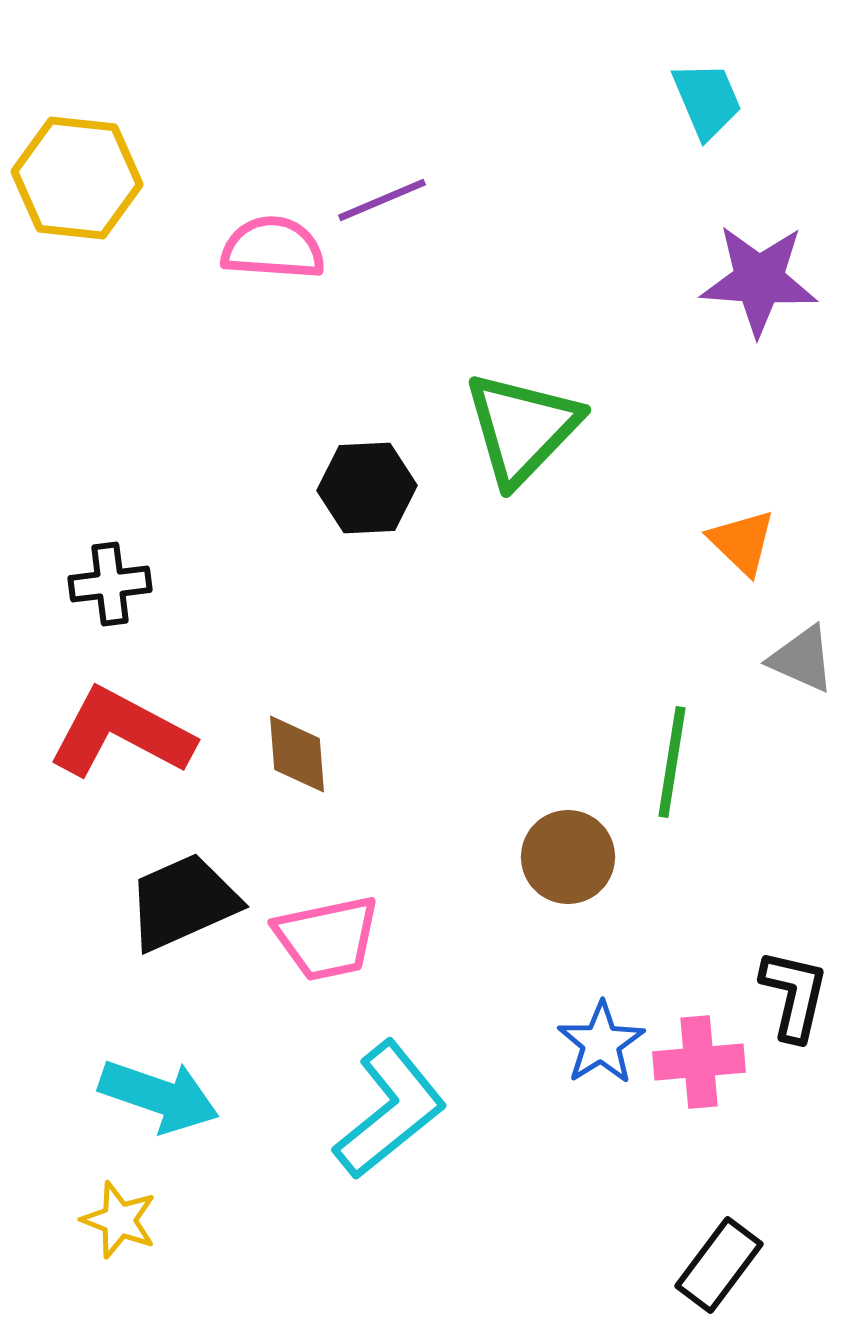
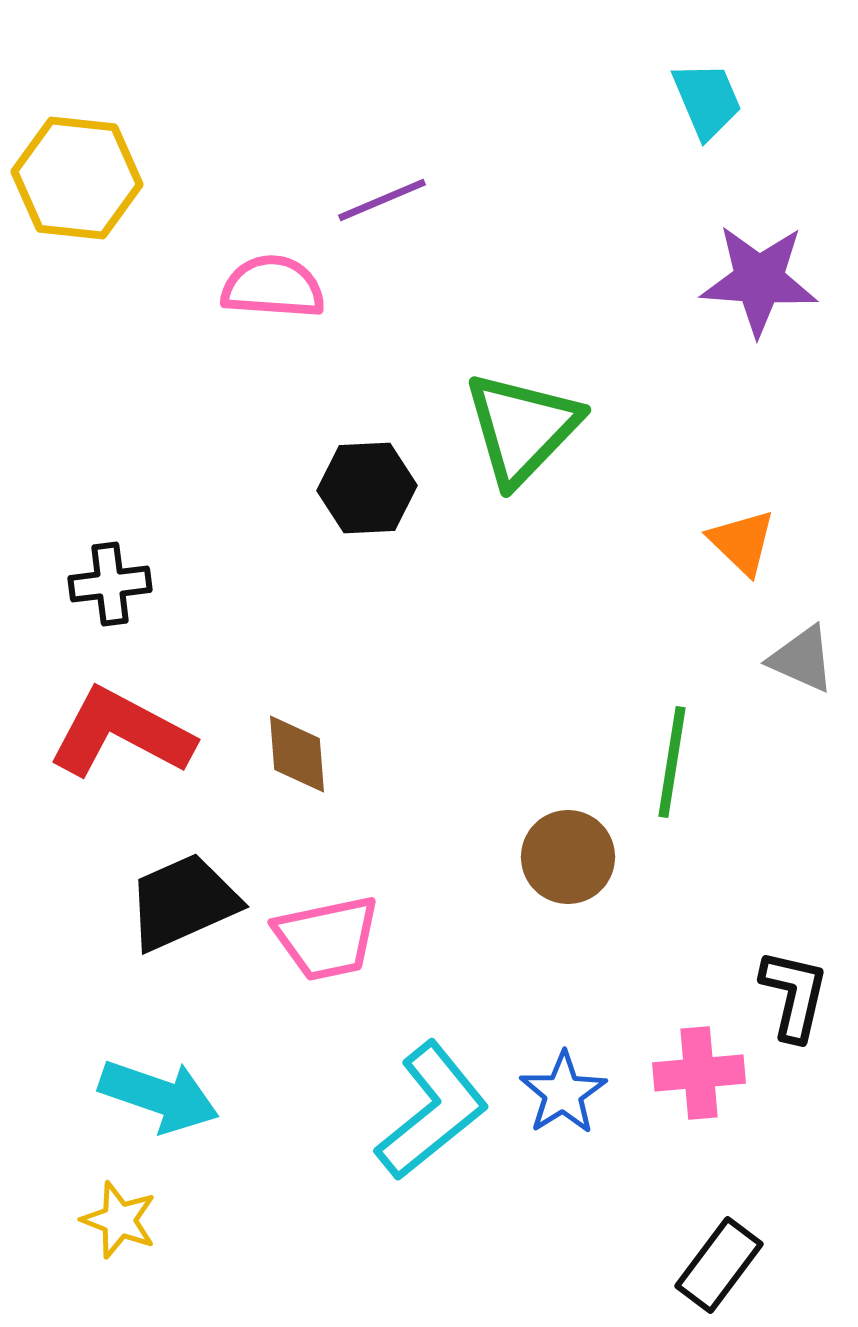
pink semicircle: moved 39 px down
blue star: moved 38 px left, 50 px down
pink cross: moved 11 px down
cyan L-shape: moved 42 px right, 1 px down
